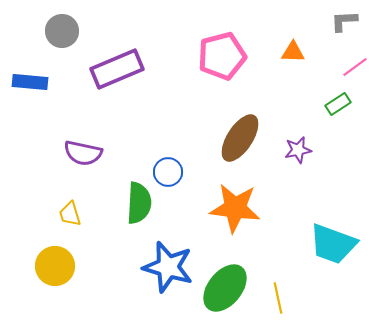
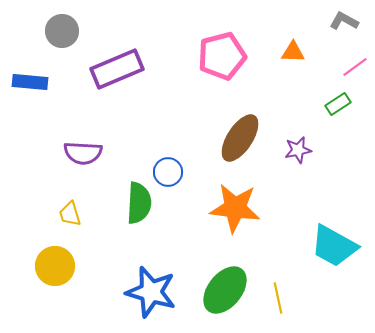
gray L-shape: rotated 32 degrees clockwise
purple semicircle: rotated 9 degrees counterclockwise
cyan trapezoid: moved 1 px right, 2 px down; rotated 9 degrees clockwise
blue star: moved 17 px left, 25 px down
green ellipse: moved 2 px down
